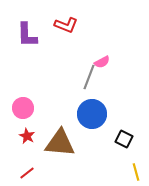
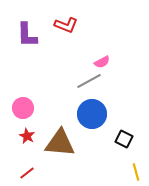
gray line: moved 4 px down; rotated 40 degrees clockwise
